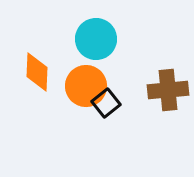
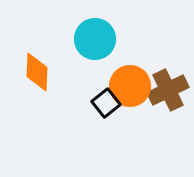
cyan circle: moved 1 px left
orange circle: moved 44 px right
brown cross: rotated 21 degrees counterclockwise
